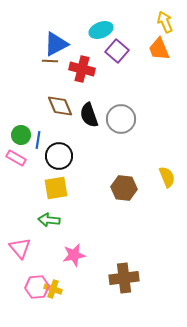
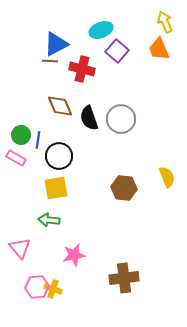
black semicircle: moved 3 px down
